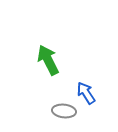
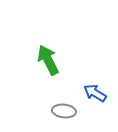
blue arrow: moved 9 px right; rotated 25 degrees counterclockwise
